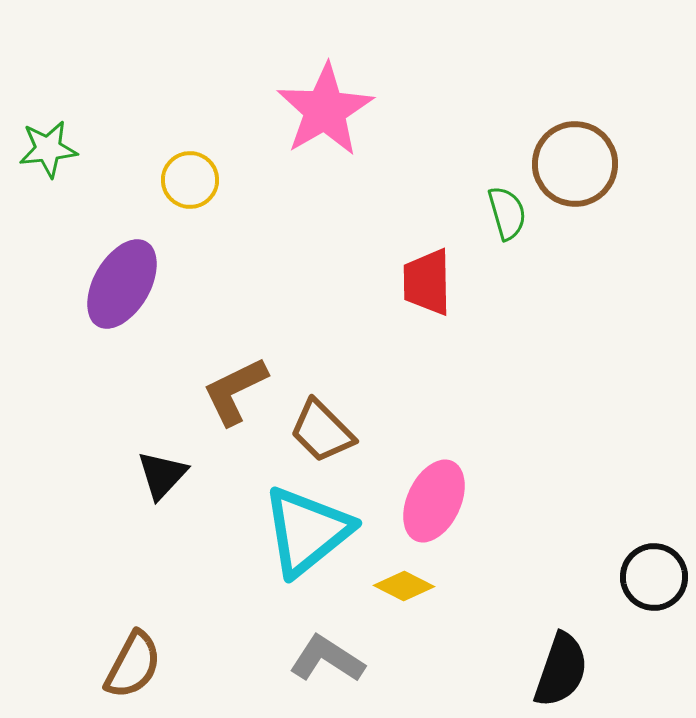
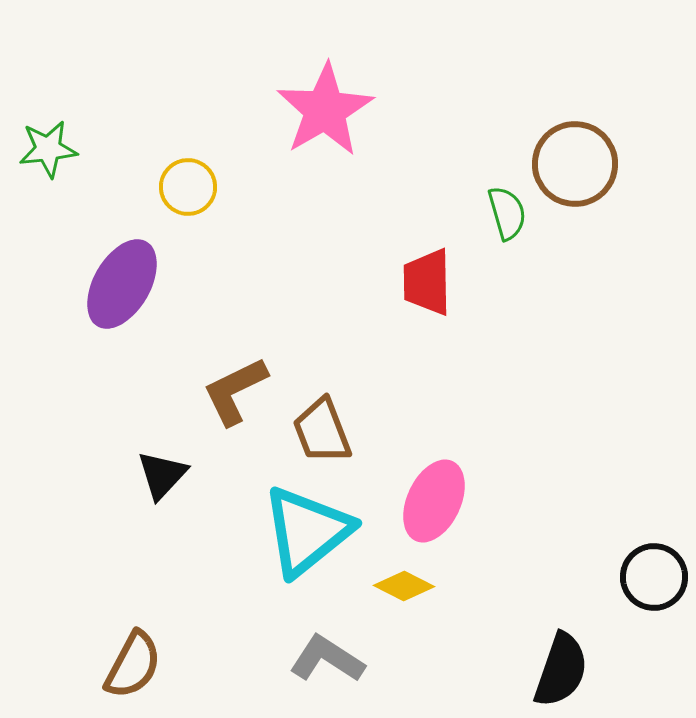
yellow circle: moved 2 px left, 7 px down
brown trapezoid: rotated 24 degrees clockwise
